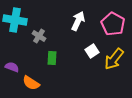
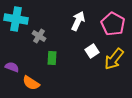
cyan cross: moved 1 px right, 1 px up
